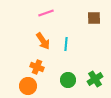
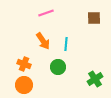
orange cross: moved 13 px left, 3 px up
green circle: moved 10 px left, 13 px up
orange circle: moved 4 px left, 1 px up
